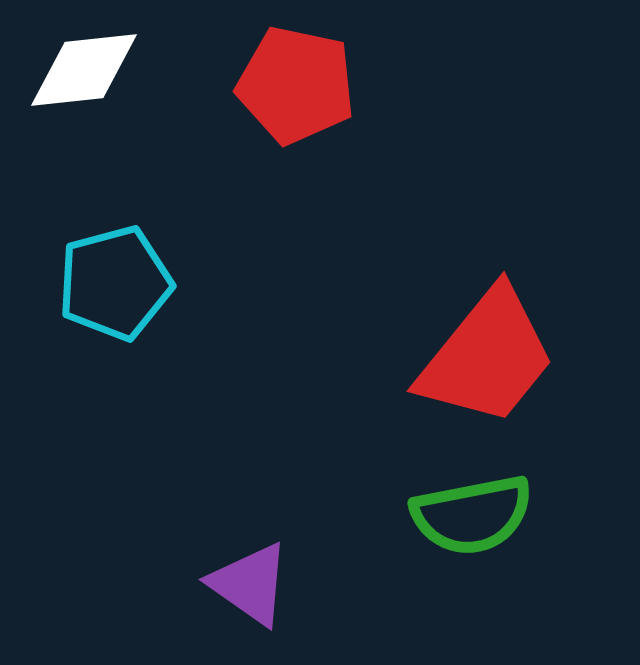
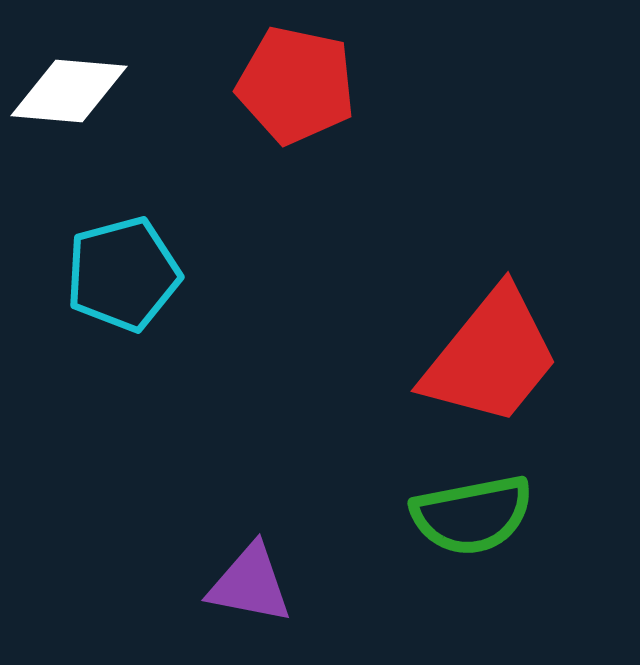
white diamond: moved 15 px left, 21 px down; rotated 11 degrees clockwise
cyan pentagon: moved 8 px right, 9 px up
red trapezoid: moved 4 px right
purple triangle: rotated 24 degrees counterclockwise
